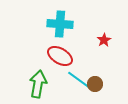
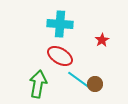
red star: moved 2 px left
